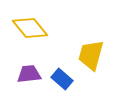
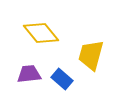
yellow diamond: moved 11 px right, 5 px down
